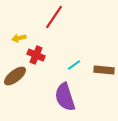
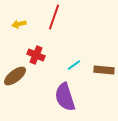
red line: rotated 15 degrees counterclockwise
yellow arrow: moved 14 px up
